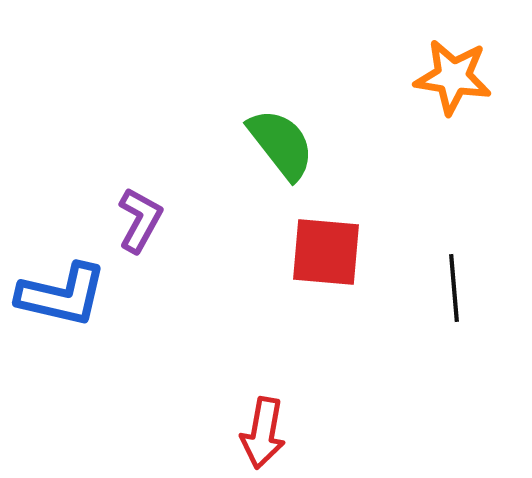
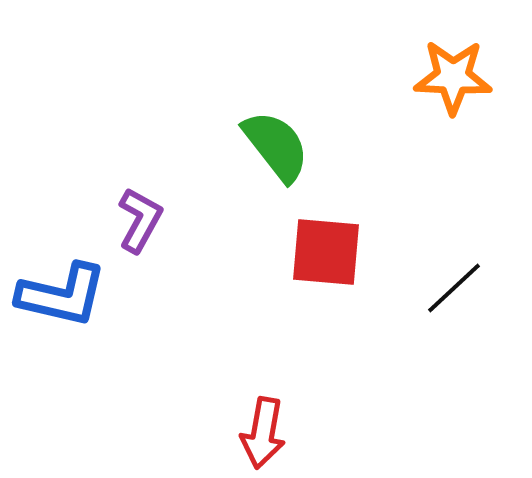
orange star: rotated 6 degrees counterclockwise
green semicircle: moved 5 px left, 2 px down
black line: rotated 52 degrees clockwise
